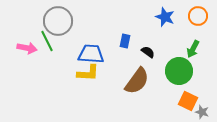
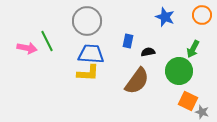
orange circle: moved 4 px right, 1 px up
gray circle: moved 29 px right
blue rectangle: moved 3 px right
black semicircle: rotated 48 degrees counterclockwise
